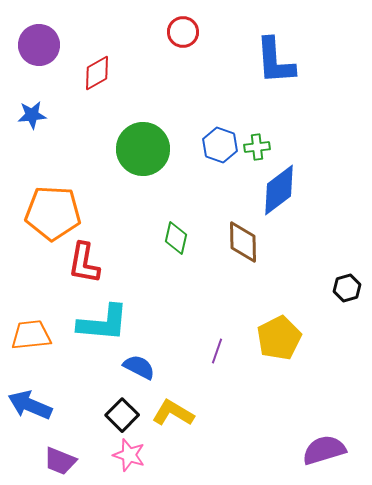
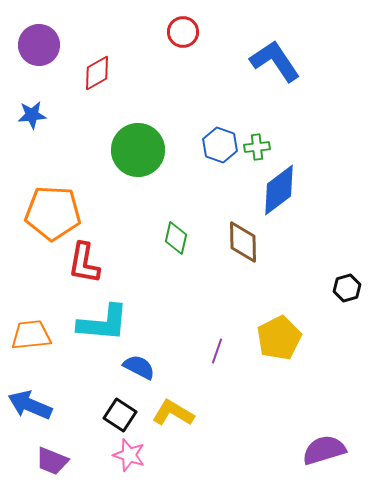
blue L-shape: rotated 150 degrees clockwise
green circle: moved 5 px left, 1 px down
black square: moved 2 px left; rotated 12 degrees counterclockwise
purple trapezoid: moved 8 px left
